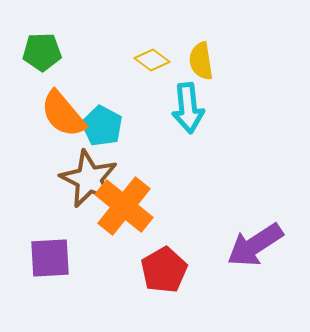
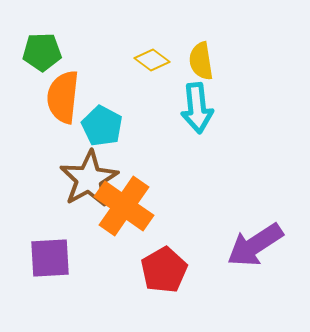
cyan arrow: moved 9 px right
orange semicircle: moved 17 px up; rotated 46 degrees clockwise
brown star: rotated 16 degrees clockwise
orange cross: rotated 4 degrees counterclockwise
